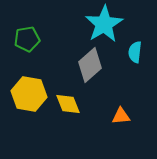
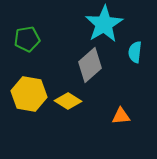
yellow diamond: moved 3 px up; rotated 36 degrees counterclockwise
